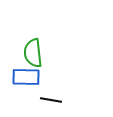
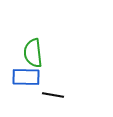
black line: moved 2 px right, 5 px up
